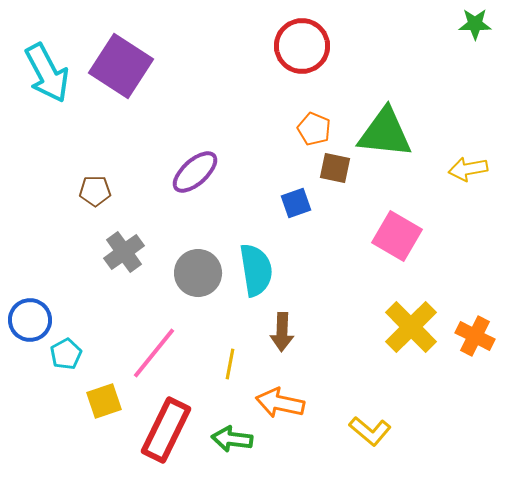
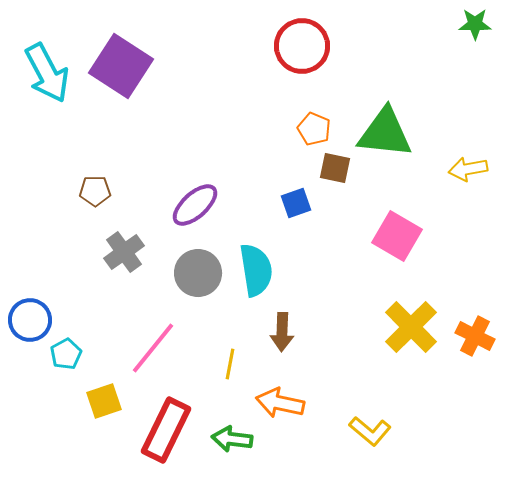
purple ellipse: moved 33 px down
pink line: moved 1 px left, 5 px up
